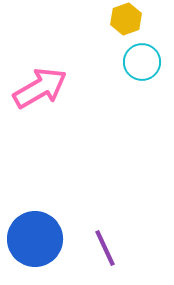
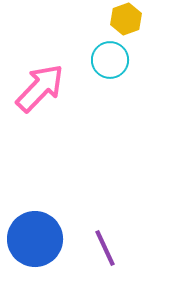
cyan circle: moved 32 px left, 2 px up
pink arrow: rotated 16 degrees counterclockwise
